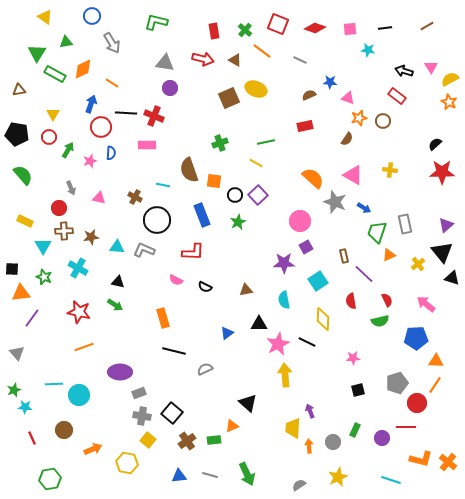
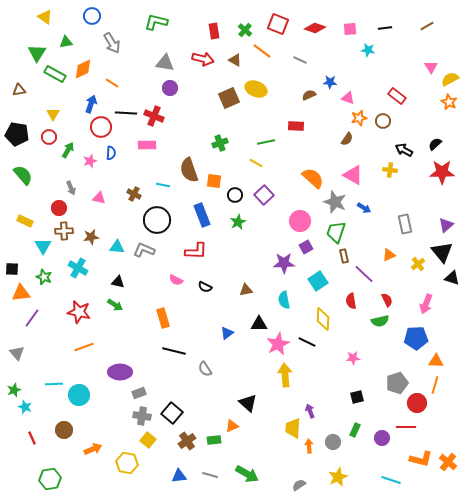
black arrow at (404, 71): moved 79 px down; rotated 12 degrees clockwise
red rectangle at (305, 126): moved 9 px left; rotated 14 degrees clockwise
purple square at (258, 195): moved 6 px right
brown cross at (135, 197): moved 1 px left, 3 px up
green trapezoid at (377, 232): moved 41 px left
red L-shape at (193, 252): moved 3 px right, 1 px up
pink arrow at (426, 304): rotated 108 degrees counterclockwise
gray semicircle at (205, 369): rotated 98 degrees counterclockwise
orange line at (435, 385): rotated 18 degrees counterclockwise
black square at (358, 390): moved 1 px left, 7 px down
cyan star at (25, 407): rotated 16 degrees clockwise
green arrow at (247, 474): rotated 35 degrees counterclockwise
